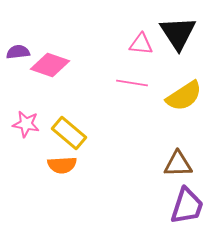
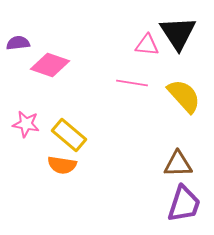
pink triangle: moved 6 px right, 1 px down
purple semicircle: moved 9 px up
yellow semicircle: rotated 99 degrees counterclockwise
yellow rectangle: moved 2 px down
orange semicircle: rotated 12 degrees clockwise
purple trapezoid: moved 3 px left, 2 px up
